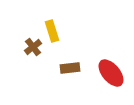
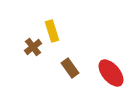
brown rectangle: rotated 60 degrees clockwise
